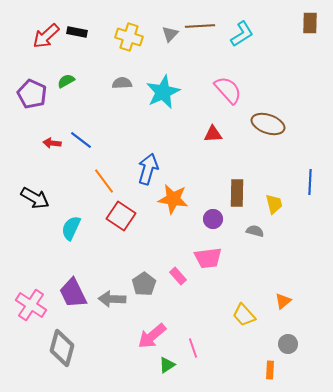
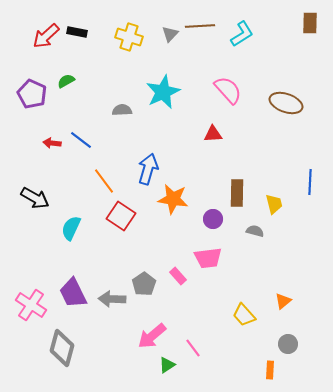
gray semicircle at (122, 83): moved 27 px down
brown ellipse at (268, 124): moved 18 px right, 21 px up
pink line at (193, 348): rotated 18 degrees counterclockwise
